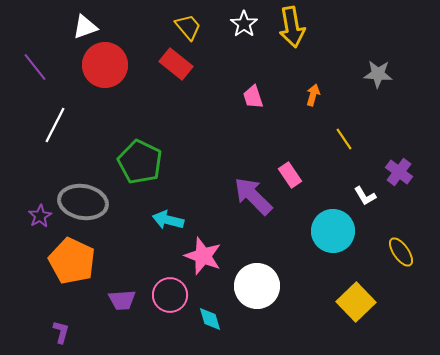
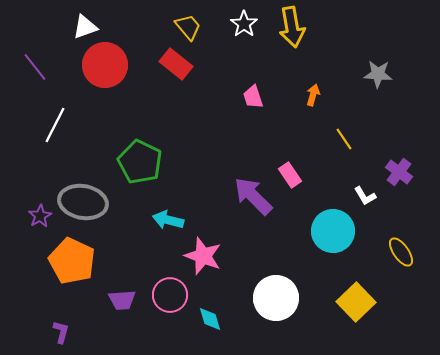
white circle: moved 19 px right, 12 px down
